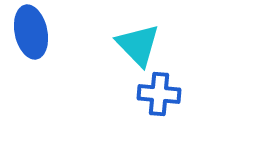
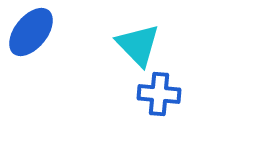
blue ellipse: rotated 51 degrees clockwise
